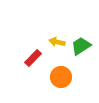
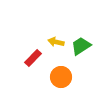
yellow arrow: moved 1 px left
